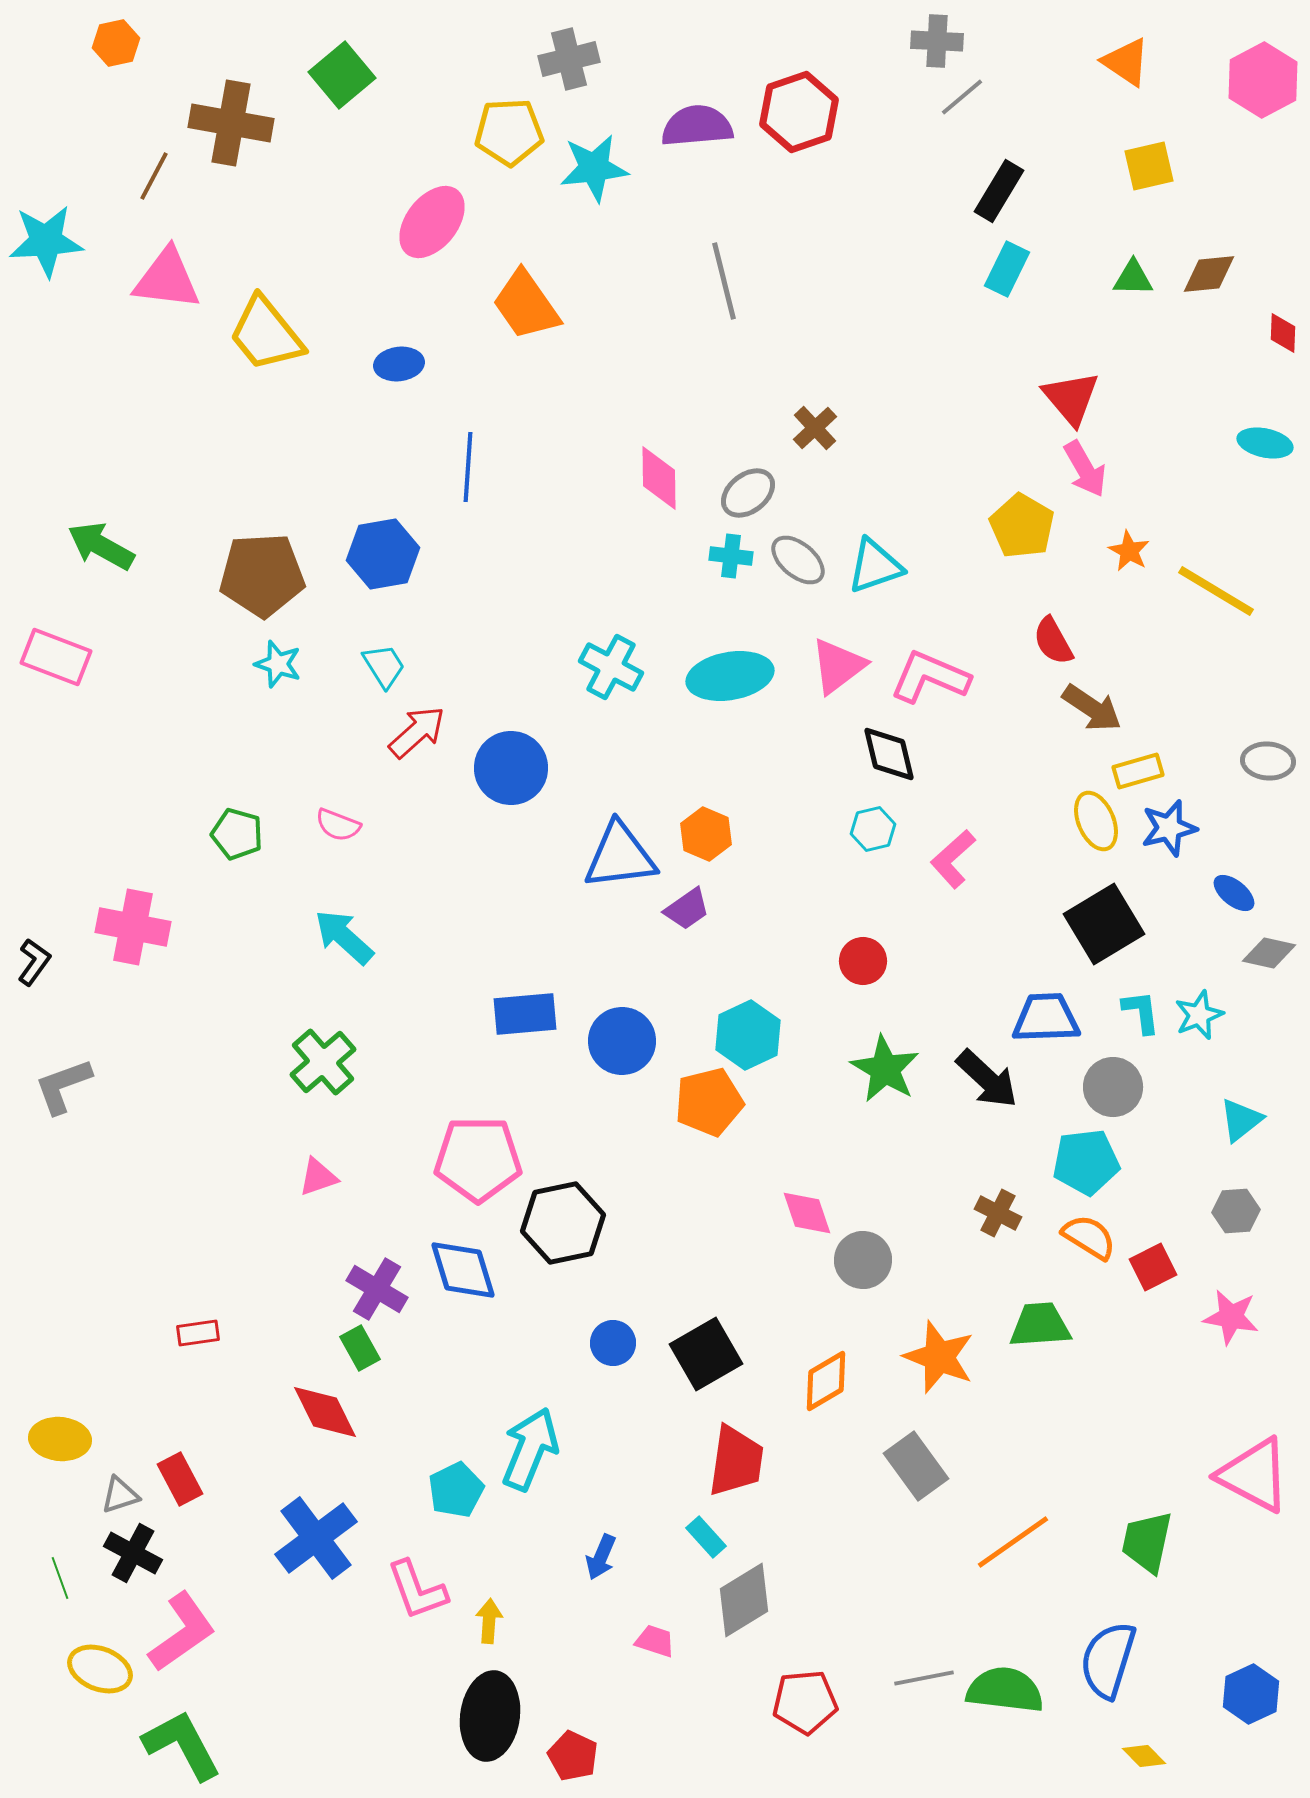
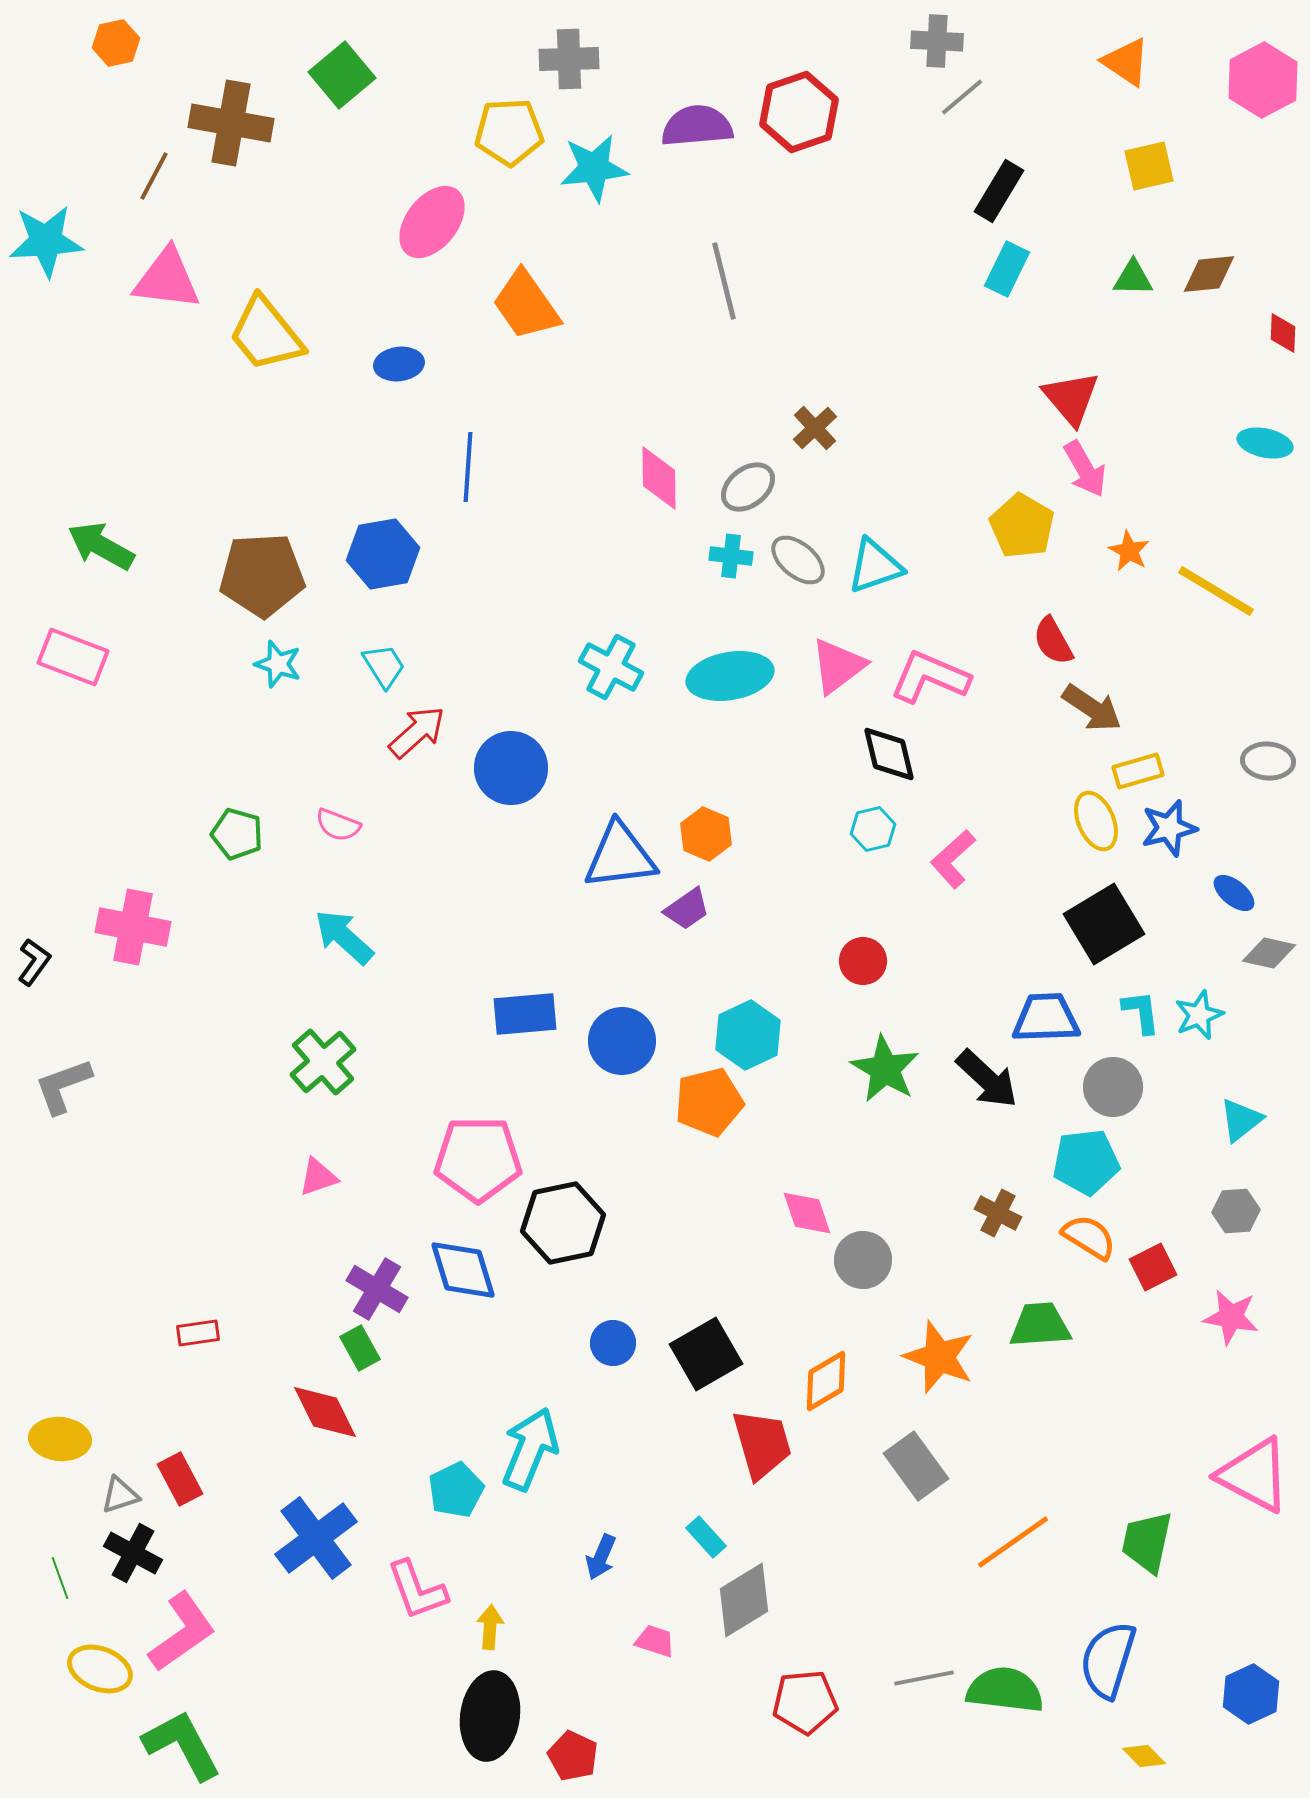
gray cross at (569, 59): rotated 12 degrees clockwise
gray ellipse at (748, 493): moved 6 px up
pink rectangle at (56, 657): moved 17 px right
red trapezoid at (736, 1461): moved 26 px right, 17 px up; rotated 24 degrees counterclockwise
yellow arrow at (489, 1621): moved 1 px right, 6 px down
